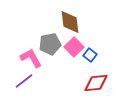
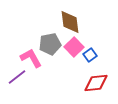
blue square: rotated 16 degrees clockwise
purple line: moved 7 px left, 4 px up
